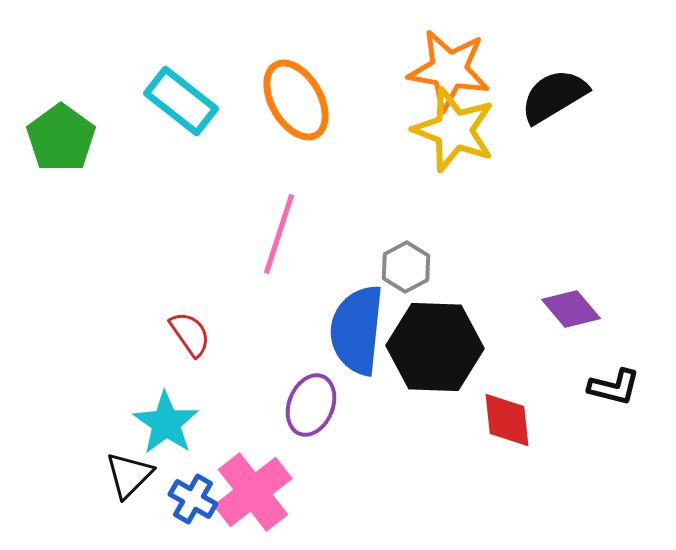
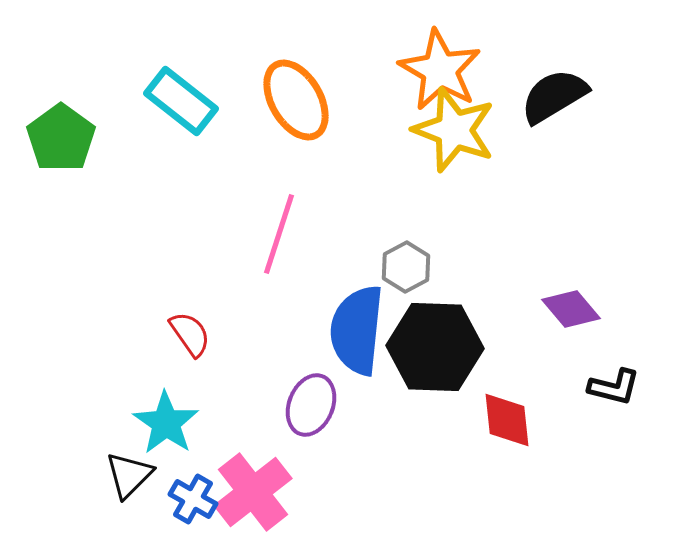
orange star: moved 9 px left; rotated 20 degrees clockwise
